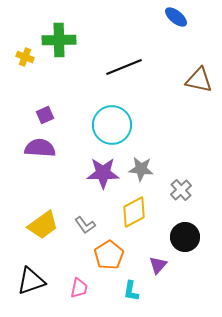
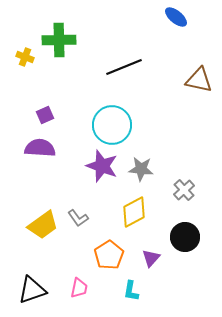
purple star: moved 1 px left, 7 px up; rotated 20 degrees clockwise
gray cross: moved 3 px right
gray L-shape: moved 7 px left, 7 px up
purple triangle: moved 7 px left, 7 px up
black triangle: moved 1 px right, 9 px down
